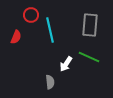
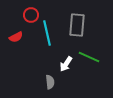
gray rectangle: moved 13 px left
cyan line: moved 3 px left, 3 px down
red semicircle: rotated 40 degrees clockwise
